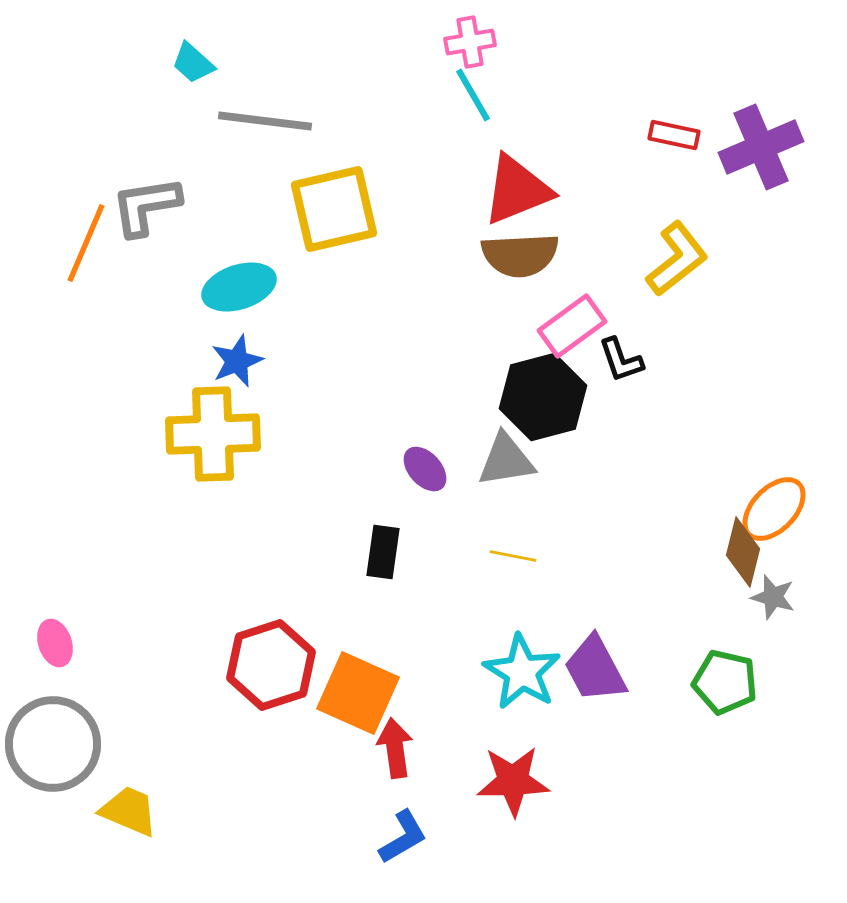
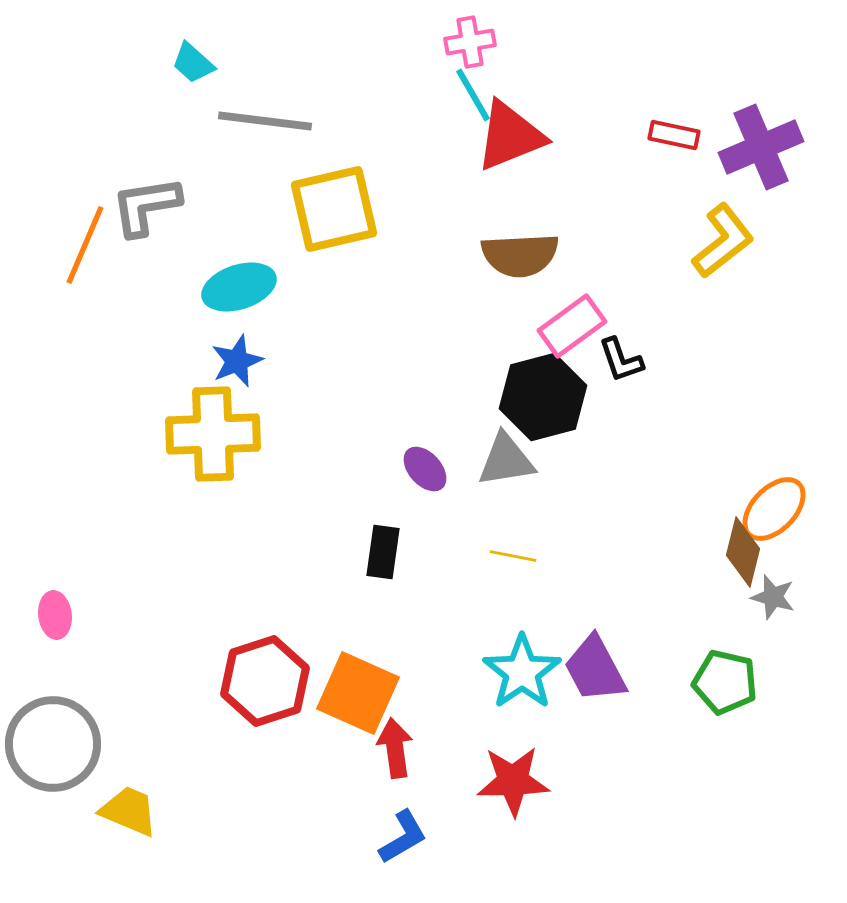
red triangle: moved 7 px left, 54 px up
orange line: moved 1 px left, 2 px down
yellow L-shape: moved 46 px right, 18 px up
pink ellipse: moved 28 px up; rotated 12 degrees clockwise
red hexagon: moved 6 px left, 16 px down
cyan star: rotated 6 degrees clockwise
